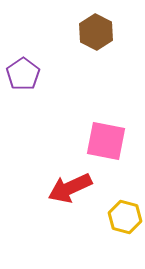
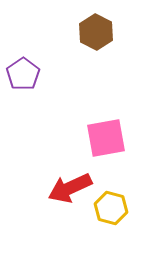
pink square: moved 3 px up; rotated 21 degrees counterclockwise
yellow hexagon: moved 14 px left, 9 px up
